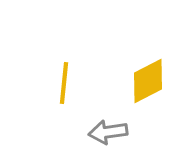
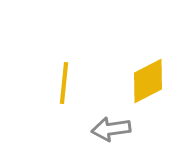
gray arrow: moved 3 px right, 3 px up
